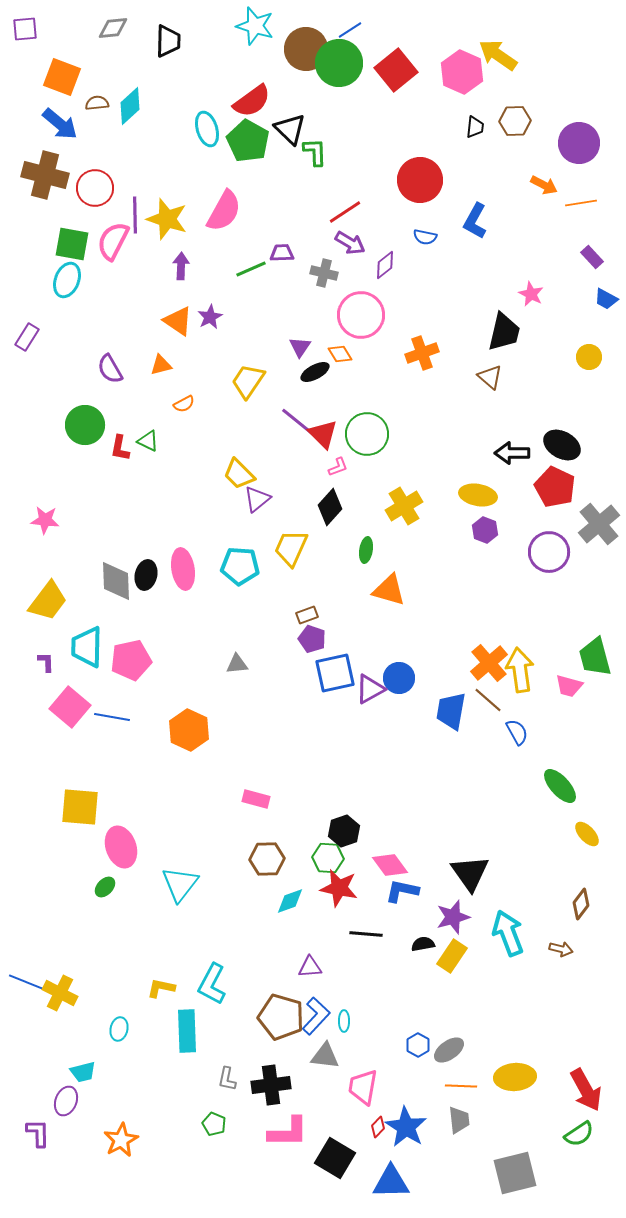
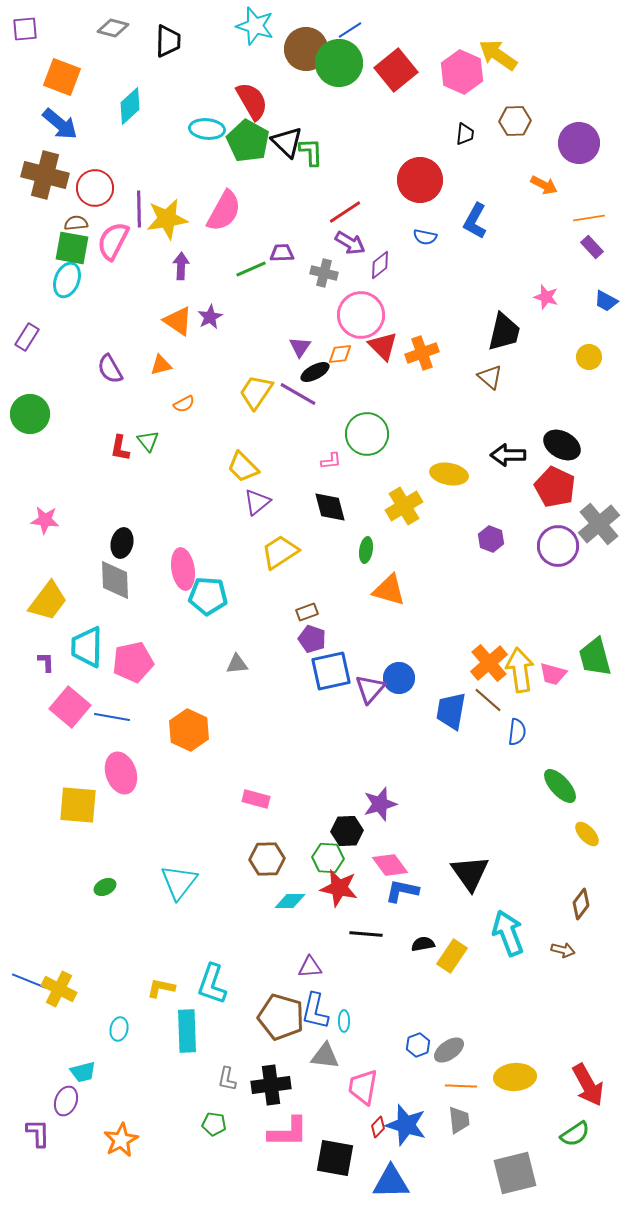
gray diamond at (113, 28): rotated 20 degrees clockwise
red semicircle at (252, 101): rotated 84 degrees counterclockwise
brown semicircle at (97, 103): moved 21 px left, 120 px down
black trapezoid at (475, 127): moved 10 px left, 7 px down
cyan ellipse at (207, 129): rotated 68 degrees counterclockwise
black triangle at (290, 129): moved 3 px left, 13 px down
green L-shape at (315, 152): moved 4 px left
orange line at (581, 203): moved 8 px right, 15 px down
purple line at (135, 215): moved 4 px right, 6 px up
yellow star at (167, 219): rotated 27 degrees counterclockwise
green square at (72, 244): moved 4 px down
purple rectangle at (592, 257): moved 10 px up
purple diamond at (385, 265): moved 5 px left
pink star at (531, 294): moved 15 px right, 3 px down; rotated 10 degrees counterclockwise
blue trapezoid at (606, 299): moved 2 px down
orange diamond at (340, 354): rotated 65 degrees counterclockwise
yellow trapezoid at (248, 381): moved 8 px right, 11 px down
purple line at (298, 422): moved 28 px up; rotated 9 degrees counterclockwise
green circle at (85, 425): moved 55 px left, 11 px up
red triangle at (323, 434): moved 60 px right, 88 px up
green triangle at (148, 441): rotated 25 degrees clockwise
black arrow at (512, 453): moved 4 px left, 2 px down
pink L-shape at (338, 467): moved 7 px left, 6 px up; rotated 15 degrees clockwise
yellow trapezoid at (239, 474): moved 4 px right, 7 px up
yellow ellipse at (478, 495): moved 29 px left, 21 px up
purple triangle at (257, 499): moved 3 px down
black diamond at (330, 507): rotated 57 degrees counterclockwise
purple hexagon at (485, 530): moved 6 px right, 9 px down
yellow trapezoid at (291, 548): moved 11 px left, 4 px down; rotated 33 degrees clockwise
purple circle at (549, 552): moved 9 px right, 6 px up
cyan pentagon at (240, 566): moved 32 px left, 30 px down
black ellipse at (146, 575): moved 24 px left, 32 px up
gray diamond at (116, 581): moved 1 px left, 1 px up
brown rectangle at (307, 615): moved 3 px up
pink pentagon at (131, 660): moved 2 px right, 2 px down
blue square at (335, 673): moved 4 px left, 2 px up
pink trapezoid at (569, 686): moved 16 px left, 12 px up
purple triangle at (370, 689): rotated 20 degrees counterclockwise
blue semicircle at (517, 732): rotated 36 degrees clockwise
yellow square at (80, 807): moved 2 px left, 2 px up
black hexagon at (344, 831): moved 3 px right; rotated 16 degrees clockwise
pink ellipse at (121, 847): moved 74 px up
cyan triangle at (180, 884): moved 1 px left, 2 px up
green ellipse at (105, 887): rotated 20 degrees clockwise
cyan diamond at (290, 901): rotated 20 degrees clockwise
purple star at (453, 917): moved 73 px left, 113 px up
brown arrow at (561, 949): moved 2 px right, 1 px down
blue line at (26, 982): moved 3 px right, 1 px up
cyan L-shape at (212, 984): rotated 9 degrees counterclockwise
yellow cross at (60, 993): moved 1 px left, 4 px up
blue L-shape at (316, 1016): moved 1 px left, 5 px up; rotated 150 degrees clockwise
blue hexagon at (418, 1045): rotated 10 degrees clockwise
red arrow at (586, 1090): moved 2 px right, 5 px up
green pentagon at (214, 1124): rotated 15 degrees counterclockwise
blue star at (406, 1127): moved 2 px up; rotated 15 degrees counterclockwise
green semicircle at (579, 1134): moved 4 px left
black square at (335, 1158): rotated 21 degrees counterclockwise
